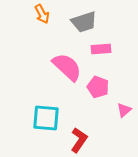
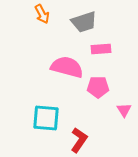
pink semicircle: rotated 28 degrees counterclockwise
pink pentagon: rotated 20 degrees counterclockwise
pink triangle: rotated 21 degrees counterclockwise
